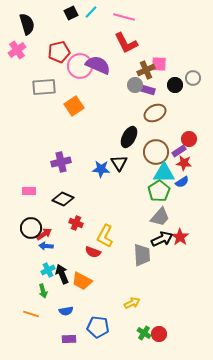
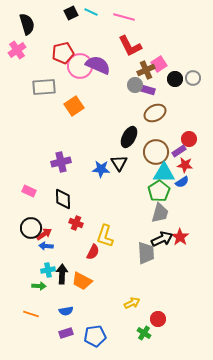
cyan line at (91, 12): rotated 72 degrees clockwise
red L-shape at (126, 43): moved 4 px right, 3 px down
red pentagon at (59, 52): moved 4 px right, 1 px down
pink square at (159, 64): rotated 35 degrees counterclockwise
black circle at (175, 85): moved 6 px up
red star at (184, 163): moved 1 px right, 2 px down
pink rectangle at (29, 191): rotated 24 degrees clockwise
black diamond at (63, 199): rotated 65 degrees clockwise
gray trapezoid at (160, 217): moved 4 px up; rotated 25 degrees counterclockwise
yellow L-shape at (105, 236): rotated 10 degrees counterclockwise
red semicircle at (93, 252): rotated 84 degrees counterclockwise
gray trapezoid at (142, 255): moved 4 px right, 2 px up
cyan cross at (48, 270): rotated 16 degrees clockwise
black arrow at (62, 274): rotated 24 degrees clockwise
green arrow at (43, 291): moved 4 px left, 5 px up; rotated 72 degrees counterclockwise
blue pentagon at (98, 327): moved 3 px left, 9 px down; rotated 15 degrees counterclockwise
red circle at (159, 334): moved 1 px left, 15 px up
purple rectangle at (69, 339): moved 3 px left, 6 px up; rotated 16 degrees counterclockwise
